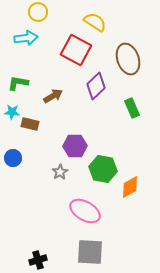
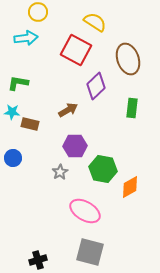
brown arrow: moved 15 px right, 14 px down
green rectangle: rotated 30 degrees clockwise
gray square: rotated 12 degrees clockwise
